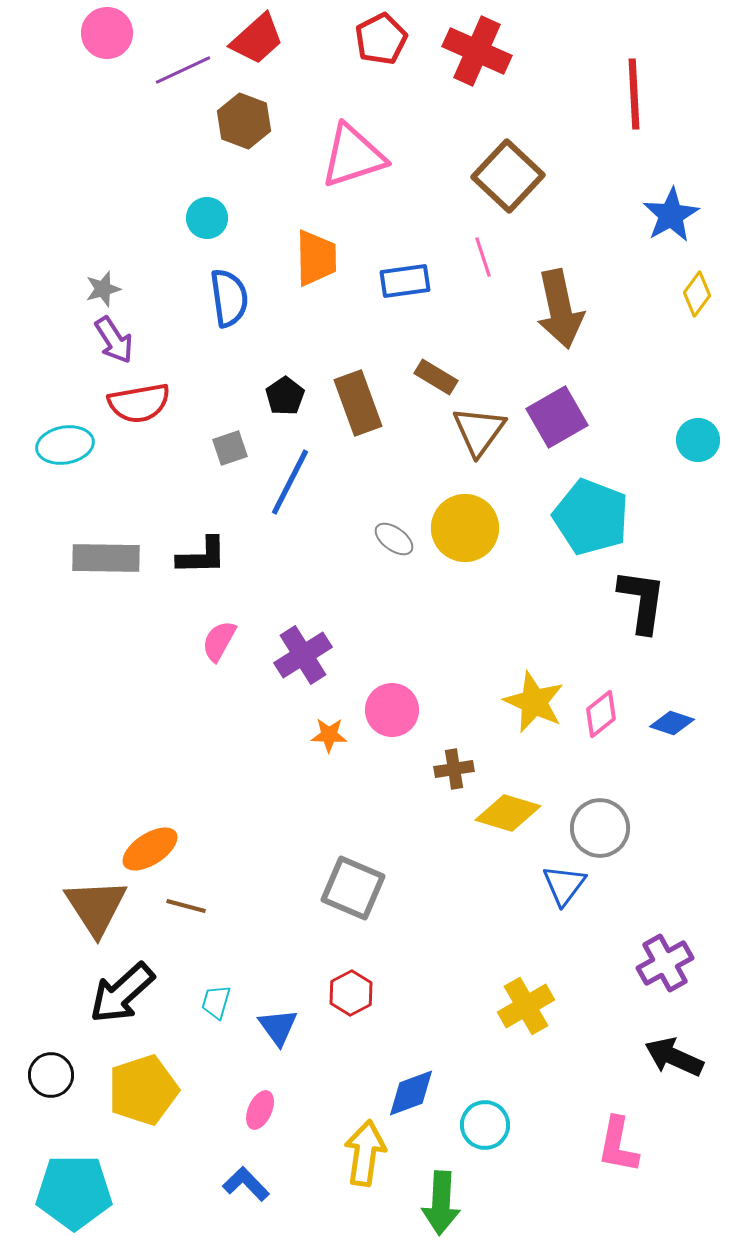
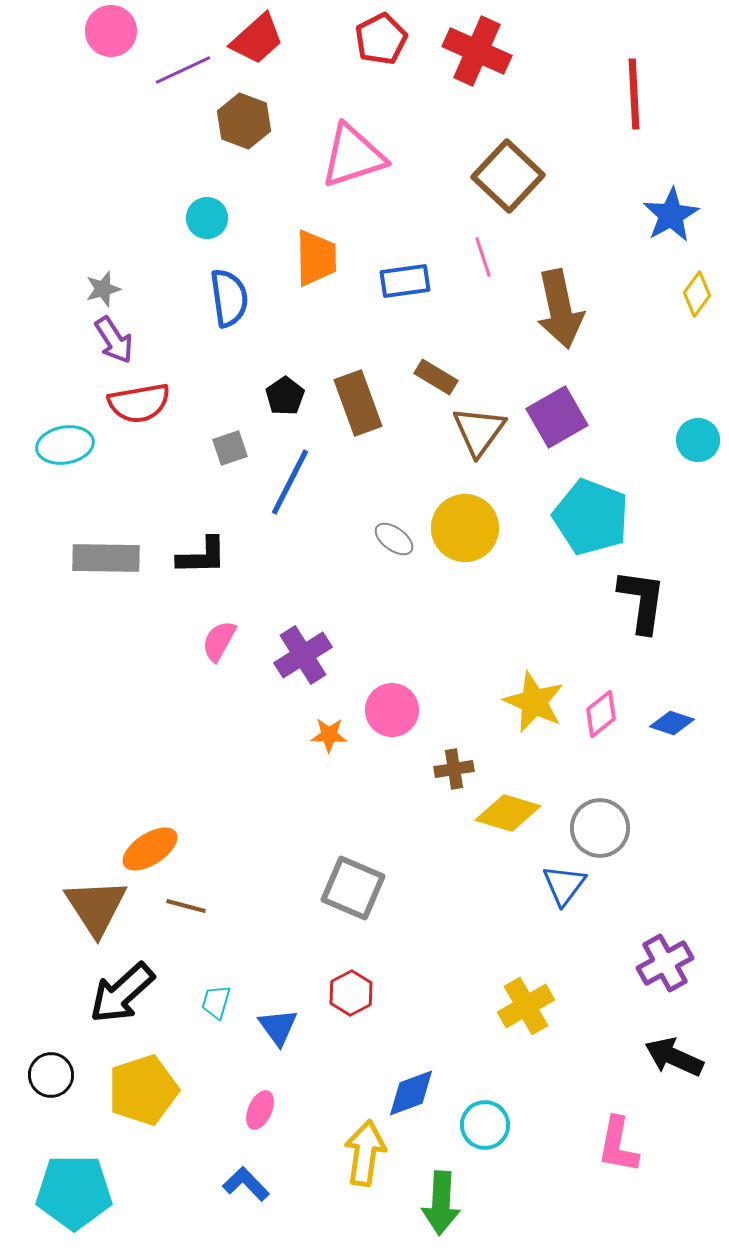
pink circle at (107, 33): moved 4 px right, 2 px up
